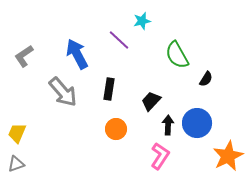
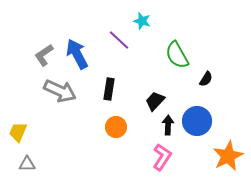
cyan star: rotated 30 degrees clockwise
gray L-shape: moved 20 px right, 1 px up
gray arrow: moved 3 px left, 1 px up; rotated 24 degrees counterclockwise
black trapezoid: moved 4 px right
blue circle: moved 2 px up
orange circle: moved 2 px up
yellow trapezoid: moved 1 px right, 1 px up
pink L-shape: moved 2 px right, 1 px down
gray triangle: moved 11 px right; rotated 18 degrees clockwise
